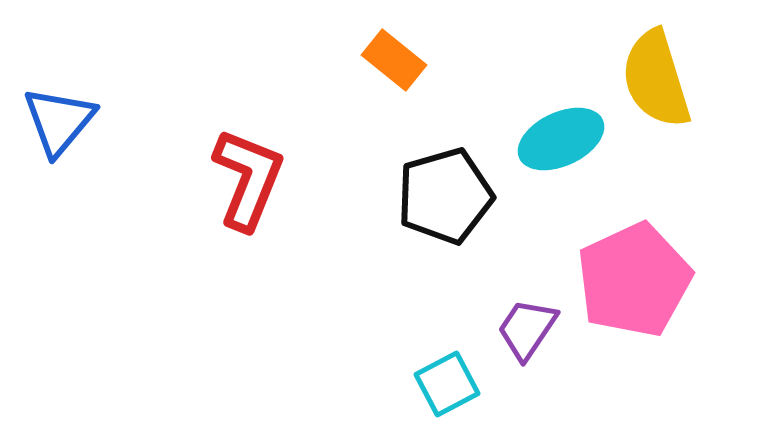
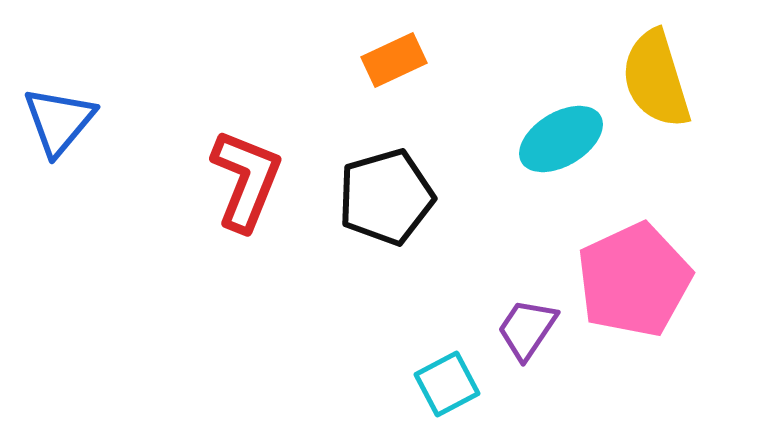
orange rectangle: rotated 64 degrees counterclockwise
cyan ellipse: rotated 6 degrees counterclockwise
red L-shape: moved 2 px left, 1 px down
black pentagon: moved 59 px left, 1 px down
